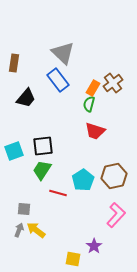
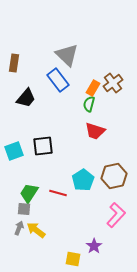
gray triangle: moved 4 px right, 2 px down
green trapezoid: moved 13 px left, 23 px down
gray arrow: moved 2 px up
